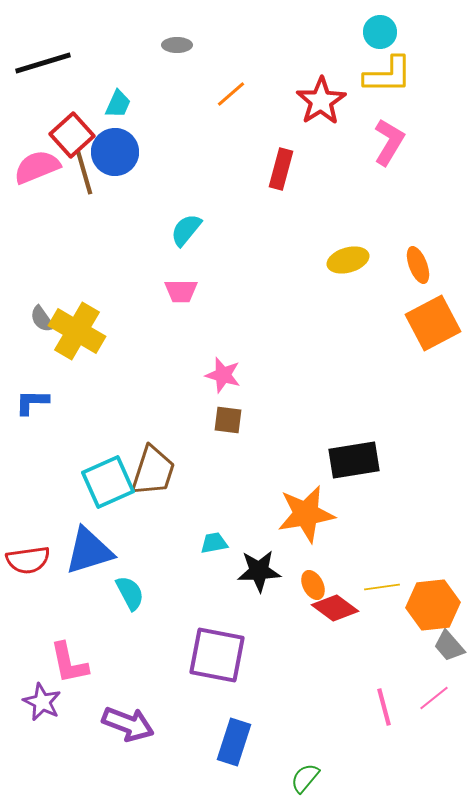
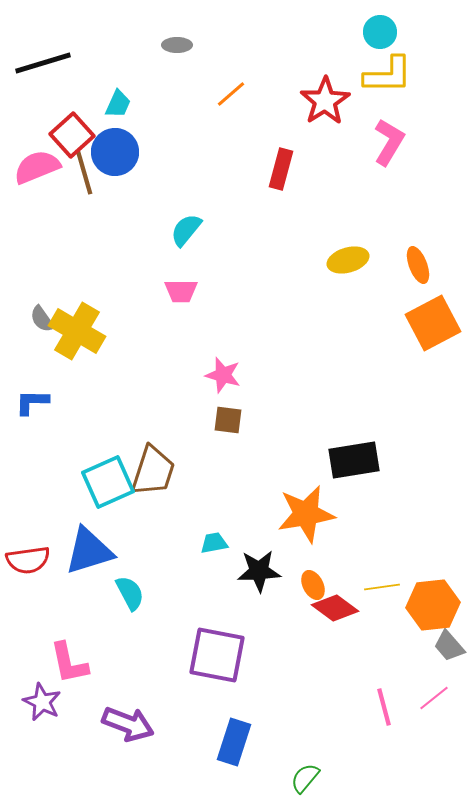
red star at (321, 101): moved 4 px right
